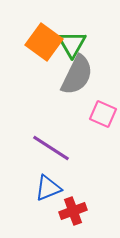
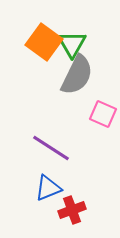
red cross: moved 1 px left, 1 px up
